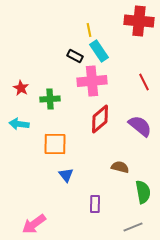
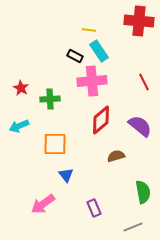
yellow line: rotated 72 degrees counterclockwise
red diamond: moved 1 px right, 1 px down
cyan arrow: moved 2 px down; rotated 30 degrees counterclockwise
brown semicircle: moved 4 px left, 11 px up; rotated 30 degrees counterclockwise
purple rectangle: moved 1 px left, 4 px down; rotated 24 degrees counterclockwise
pink arrow: moved 9 px right, 20 px up
